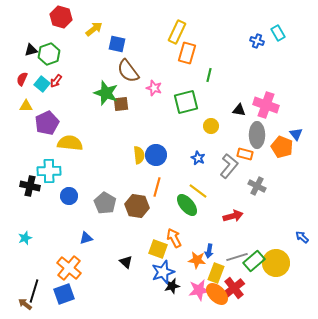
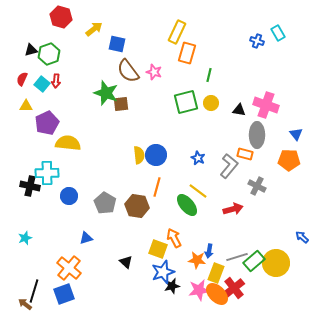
red arrow at (56, 81): rotated 32 degrees counterclockwise
pink star at (154, 88): moved 16 px up
yellow circle at (211, 126): moved 23 px up
yellow semicircle at (70, 143): moved 2 px left
orange pentagon at (282, 147): moved 7 px right, 13 px down; rotated 20 degrees counterclockwise
cyan cross at (49, 171): moved 2 px left, 2 px down
red arrow at (233, 216): moved 7 px up
